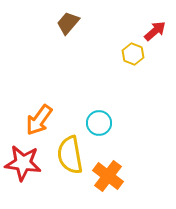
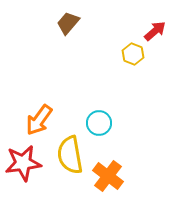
red star: rotated 15 degrees counterclockwise
